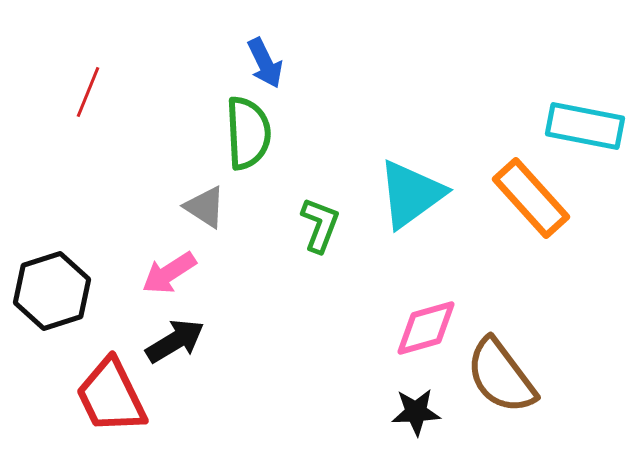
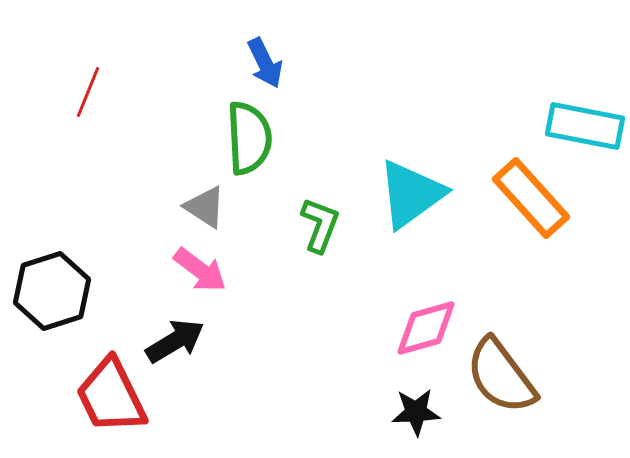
green semicircle: moved 1 px right, 5 px down
pink arrow: moved 31 px right, 3 px up; rotated 110 degrees counterclockwise
